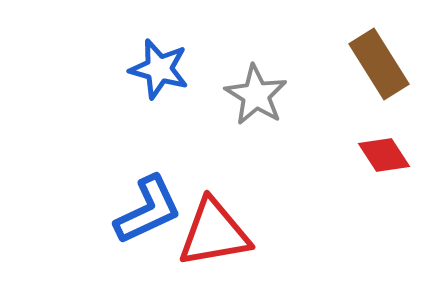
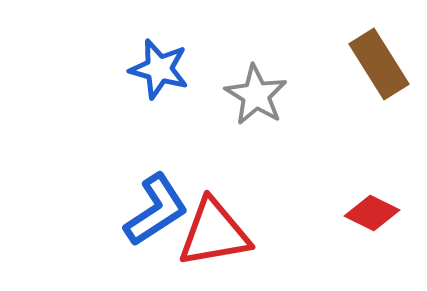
red diamond: moved 12 px left, 58 px down; rotated 30 degrees counterclockwise
blue L-shape: moved 8 px right; rotated 8 degrees counterclockwise
